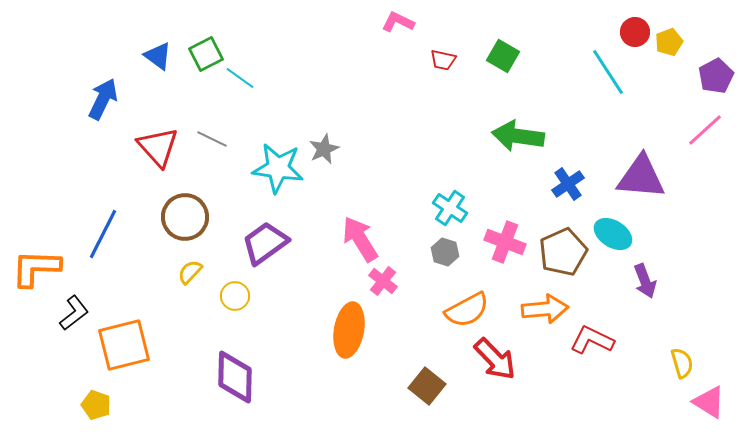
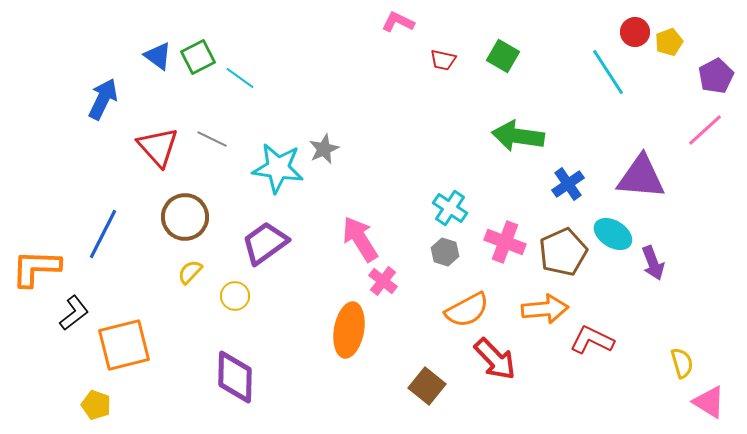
green square at (206, 54): moved 8 px left, 3 px down
purple arrow at (645, 281): moved 8 px right, 18 px up
